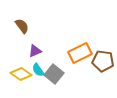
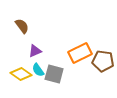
gray square: rotated 24 degrees counterclockwise
